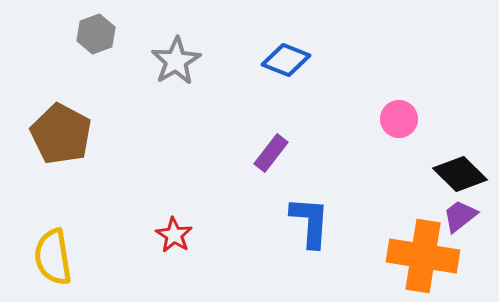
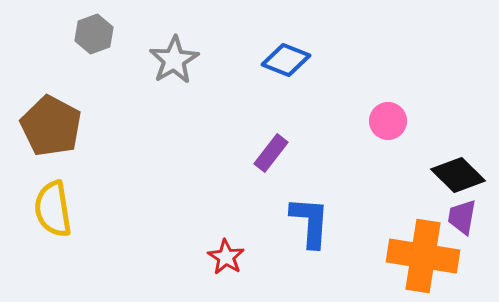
gray hexagon: moved 2 px left
gray star: moved 2 px left, 1 px up
pink circle: moved 11 px left, 2 px down
brown pentagon: moved 10 px left, 8 px up
black diamond: moved 2 px left, 1 px down
purple trapezoid: moved 2 px right, 1 px down; rotated 42 degrees counterclockwise
red star: moved 52 px right, 22 px down
yellow semicircle: moved 48 px up
